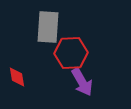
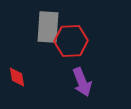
red hexagon: moved 12 px up
purple arrow: rotated 8 degrees clockwise
